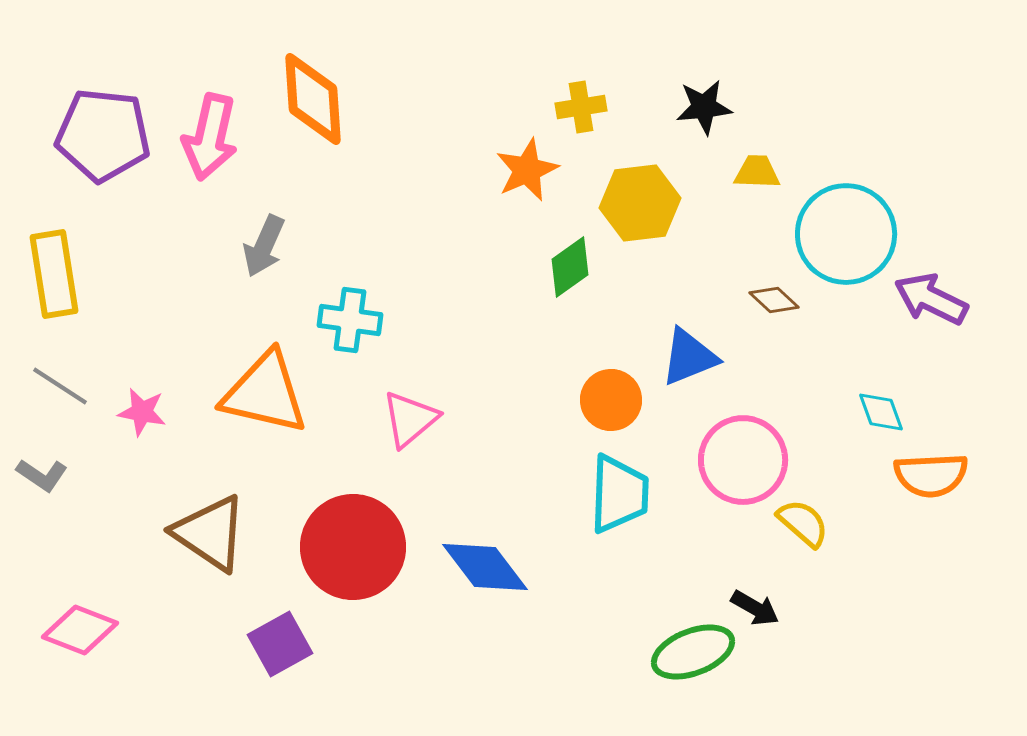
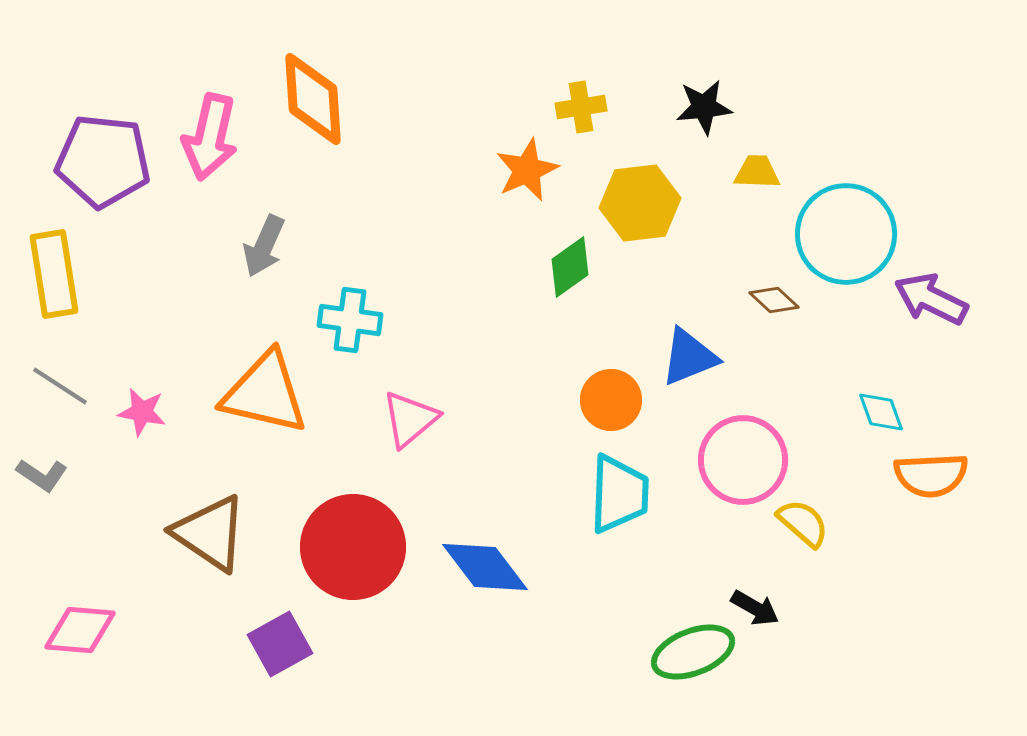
purple pentagon: moved 26 px down
pink diamond: rotated 16 degrees counterclockwise
